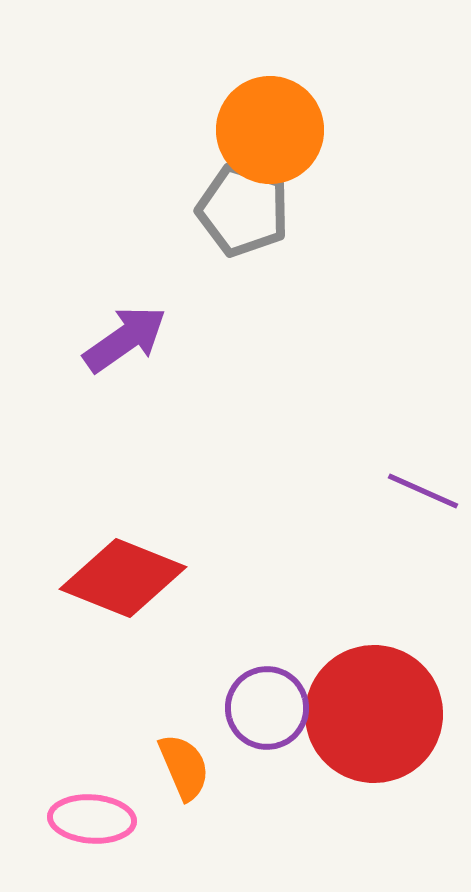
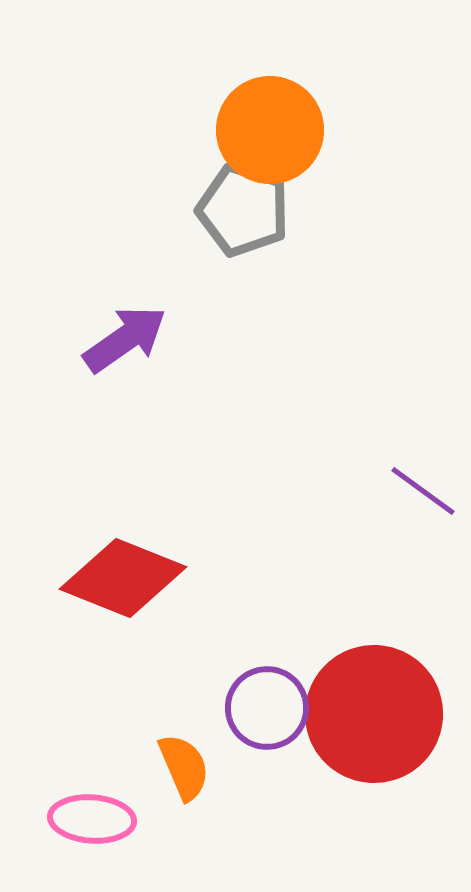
purple line: rotated 12 degrees clockwise
